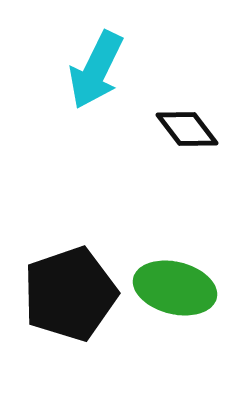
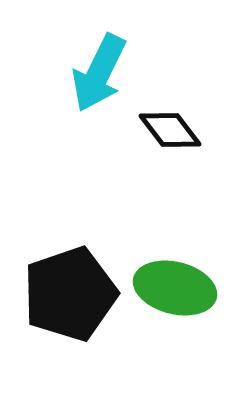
cyan arrow: moved 3 px right, 3 px down
black diamond: moved 17 px left, 1 px down
